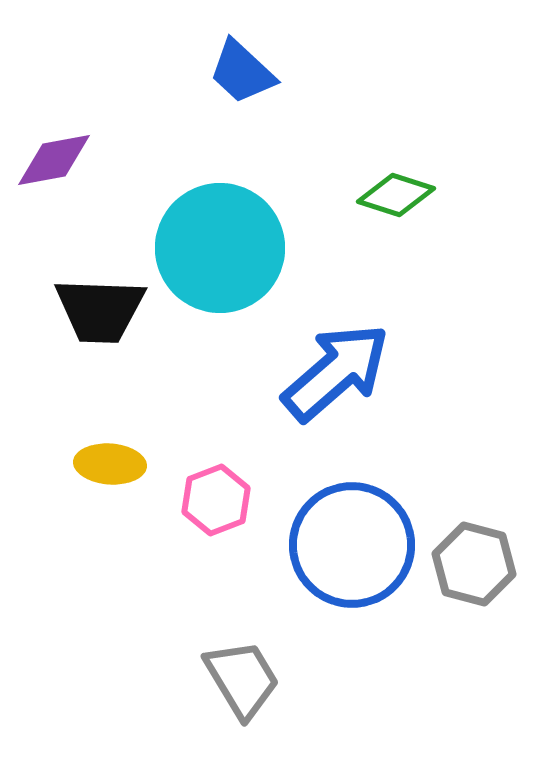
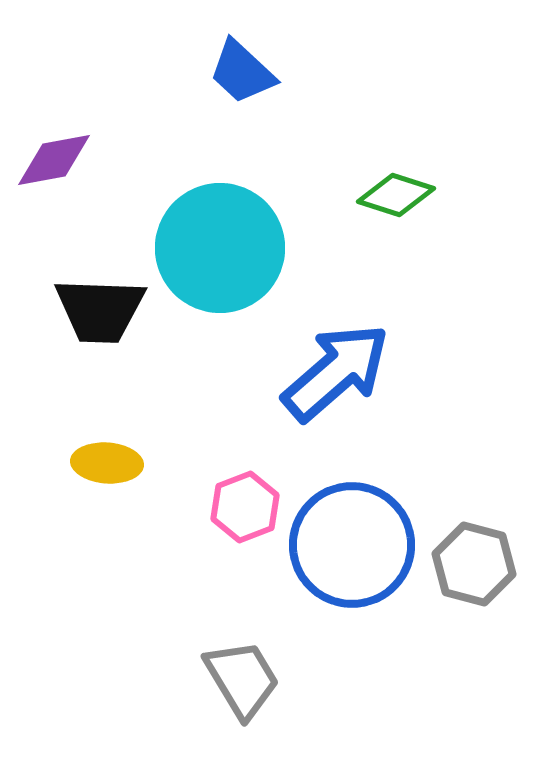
yellow ellipse: moved 3 px left, 1 px up
pink hexagon: moved 29 px right, 7 px down
